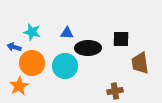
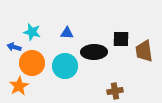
black ellipse: moved 6 px right, 4 px down
brown trapezoid: moved 4 px right, 12 px up
